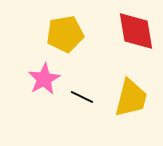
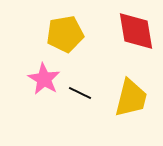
pink star: rotated 12 degrees counterclockwise
black line: moved 2 px left, 4 px up
